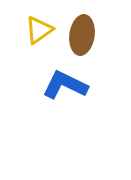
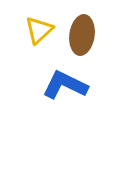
yellow triangle: rotated 8 degrees counterclockwise
